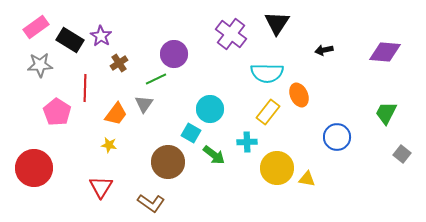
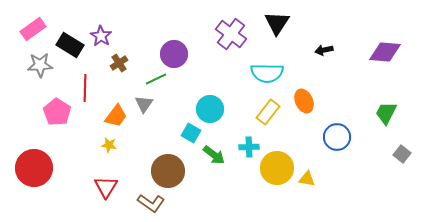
pink rectangle: moved 3 px left, 2 px down
black rectangle: moved 5 px down
orange ellipse: moved 5 px right, 6 px down
orange trapezoid: moved 2 px down
cyan cross: moved 2 px right, 5 px down
brown circle: moved 9 px down
red triangle: moved 5 px right
